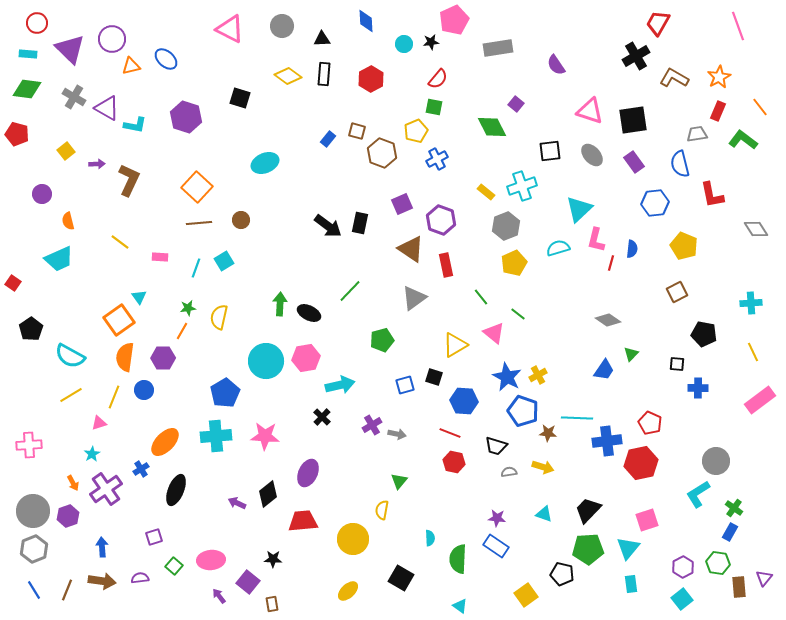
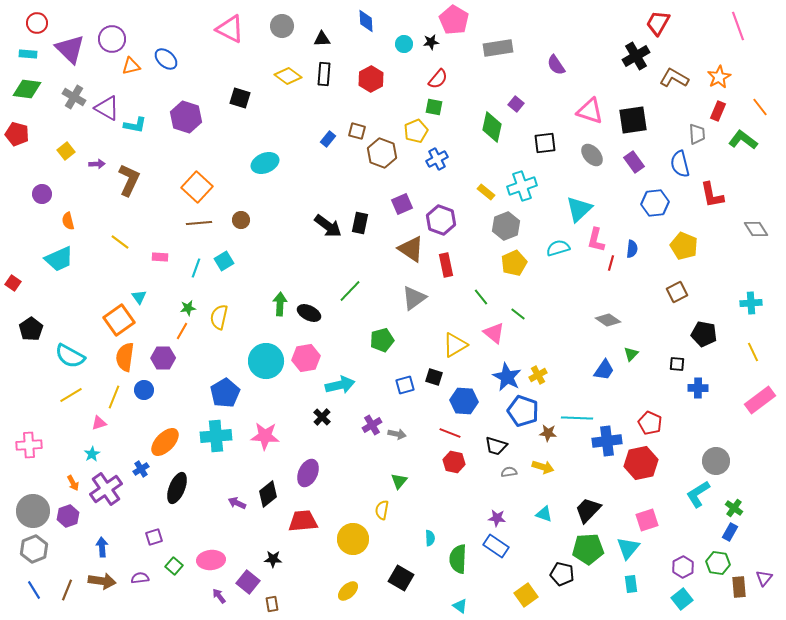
pink pentagon at (454, 20): rotated 16 degrees counterclockwise
green diamond at (492, 127): rotated 40 degrees clockwise
gray trapezoid at (697, 134): rotated 95 degrees clockwise
black square at (550, 151): moved 5 px left, 8 px up
black ellipse at (176, 490): moved 1 px right, 2 px up
